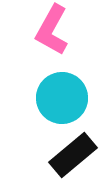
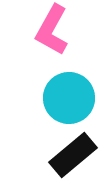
cyan circle: moved 7 px right
